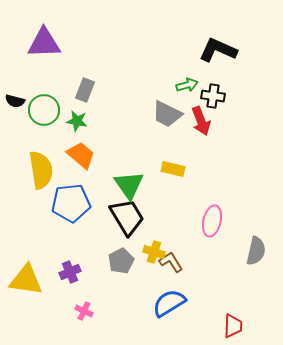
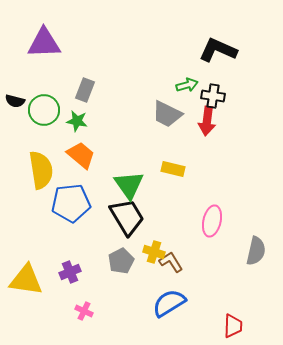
red arrow: moved 6 px right; rotated 28 degrees clockwise
